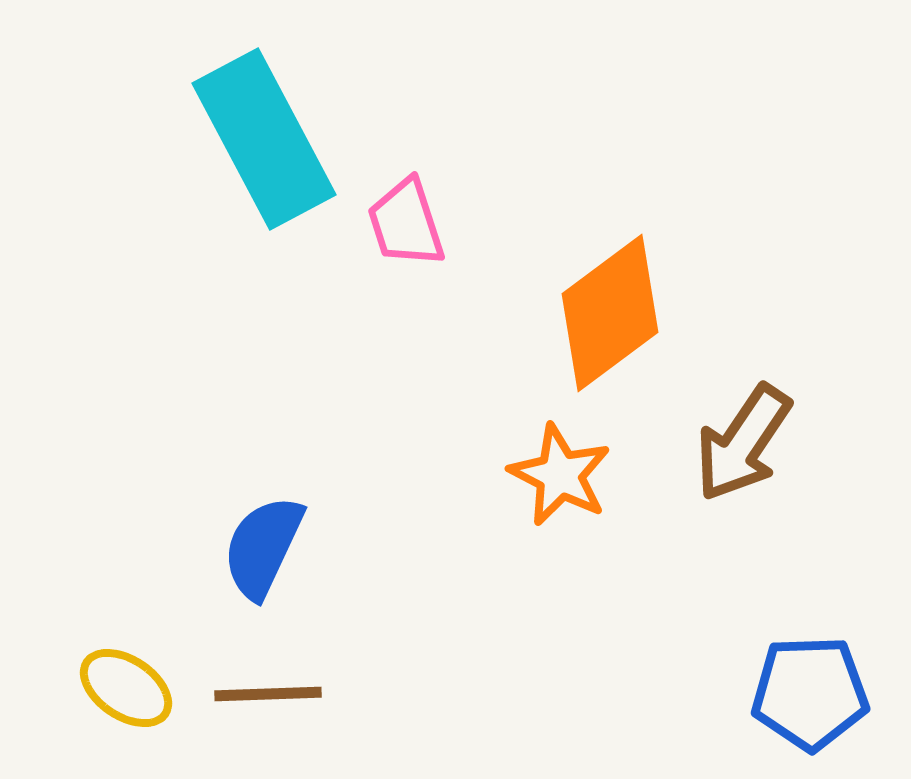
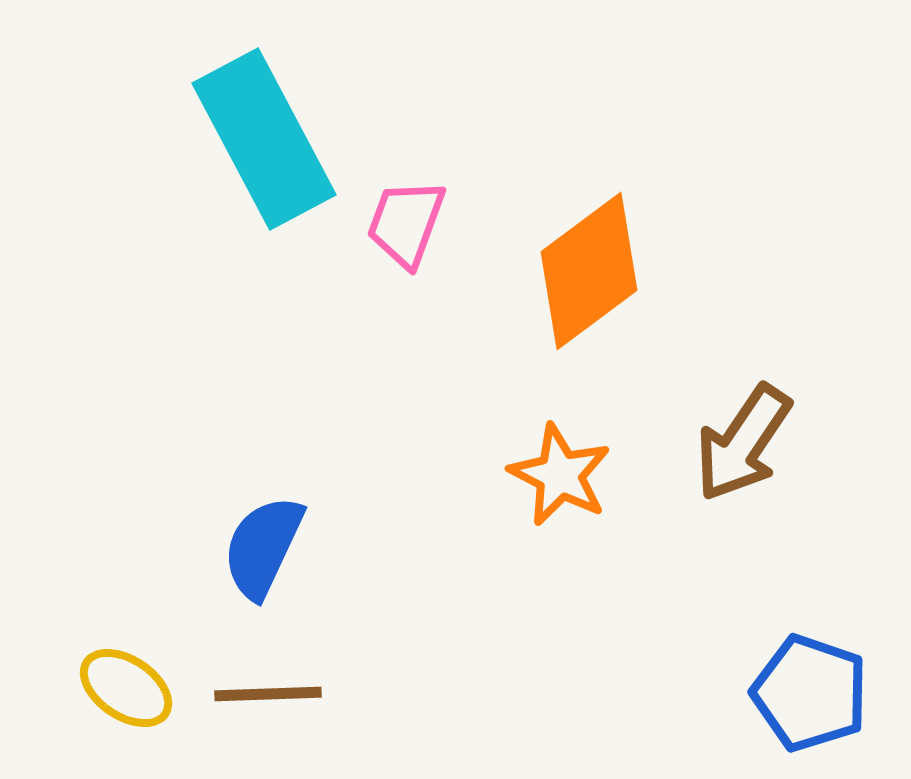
pink trapezoid: rotated 38 degrees clockwise
orange diamond: moved 21 px left, 42 px up
blue pentagon: rotated 21 degrees clockwise
